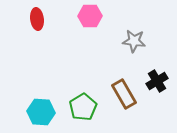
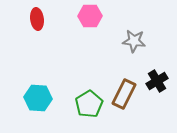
brown rectangle: rotated 56 degrees clockwise
green pentagon: moved 6 px right, 3 px up
cyan hexagon: moved 3 px left, 14 px up
